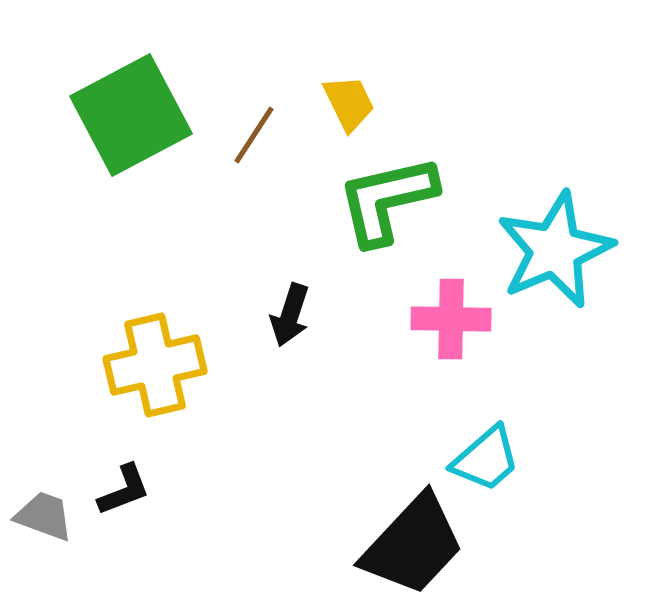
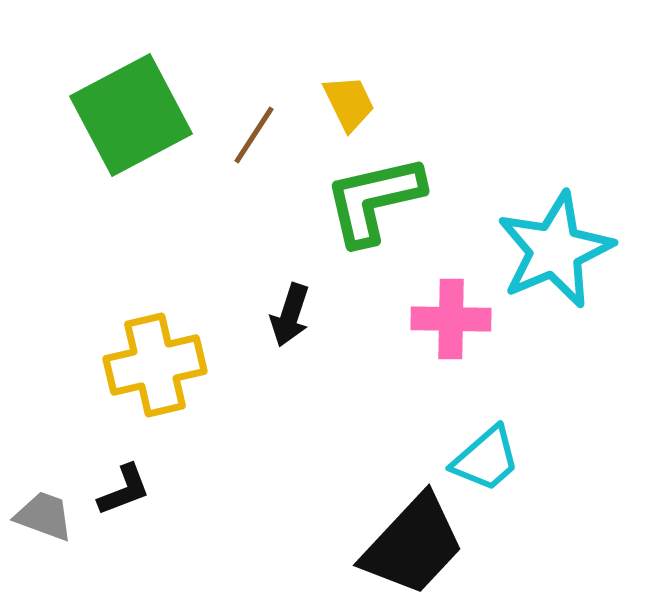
green L-shape: moved 13 px left
